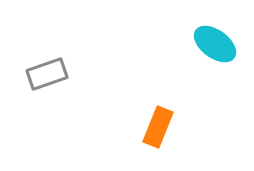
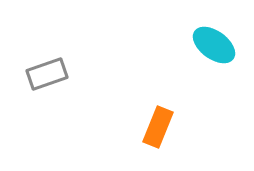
cyan ellipse: moved 1 px left, 1 px down
